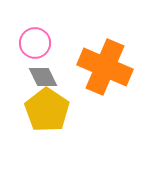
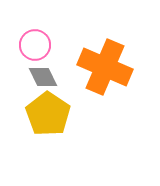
pink circle: moved 2 px down
yellow pentagon: moved 1 px right, 4 px down
